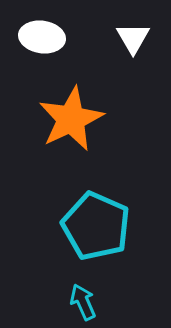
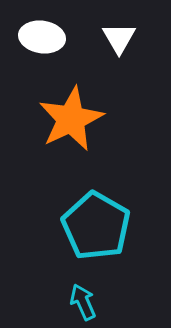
white triangle: moved 14 px left
cyan pentagon: rotated 6 degrees clockwise
